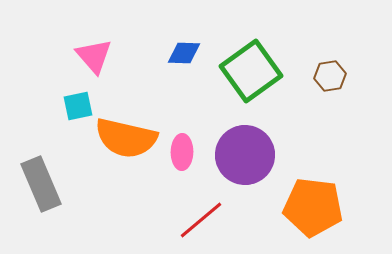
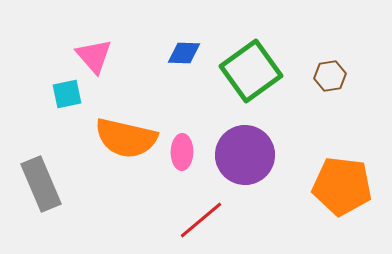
cyan square: moved 11 px left, 12 px up
orange pentagon: moved 29 px right, 21 px up
